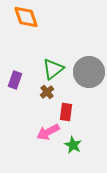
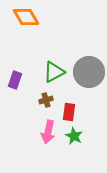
orange diamond: rotated 12 degrees counterclockwise
green triangle: moved 1 px right, 3 px down; rotated 10 degrees clockwise
brown cross: moved 1 px left, 8 px down; rotated 24 degrees clockwise
red rectangle: moved 3 px right
pink arrow: rotated 50 degrees counterclockwise
green star: moved 1 px right, 9 px up
